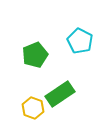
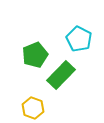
cyan pentagon: moved 1 px left, 2 px up
green rectangle: moved 1 px right, 19 px up; rotated 12 degrees counterclockwise
